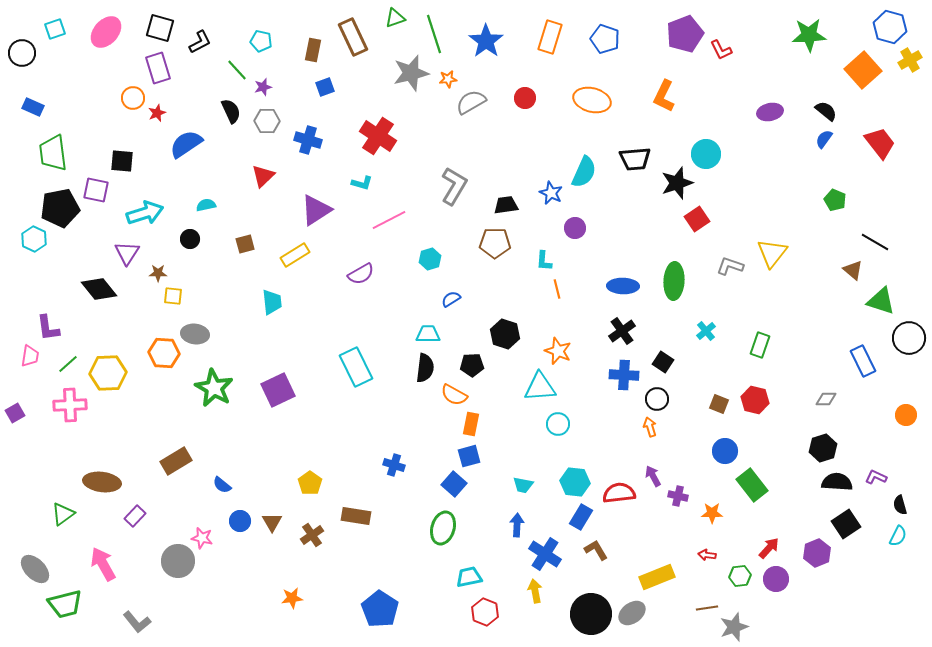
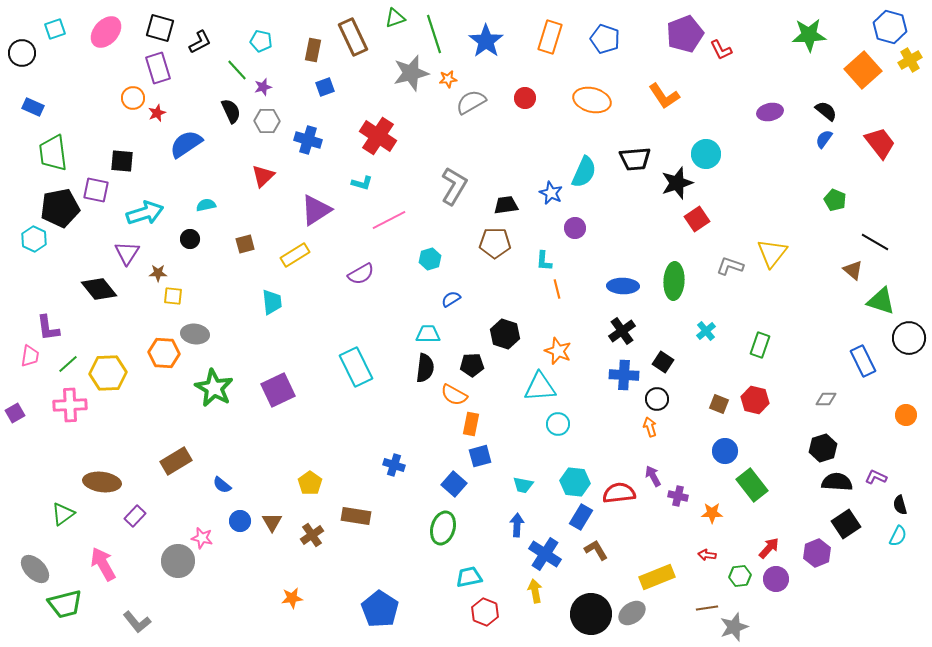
orange L-shape at (664, 96): rotated 60 degrees counterclockwise
blue square at (469, 456): moved 11 px right
